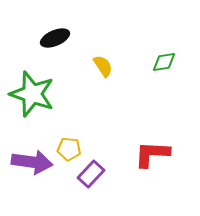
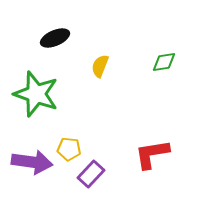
yellow semicircle: moved 3 px left; rotated 125 degrees counterclockwise
green star: moved 4 px right
red L-shape: rotated 12 degrees counterclockwise
